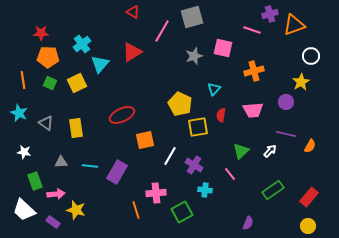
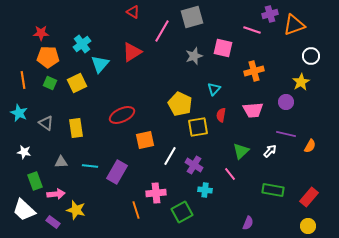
green rectangle at (273, 190): rotated 45 degrees clockwise
